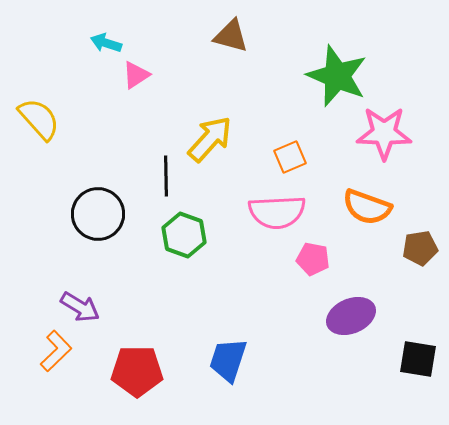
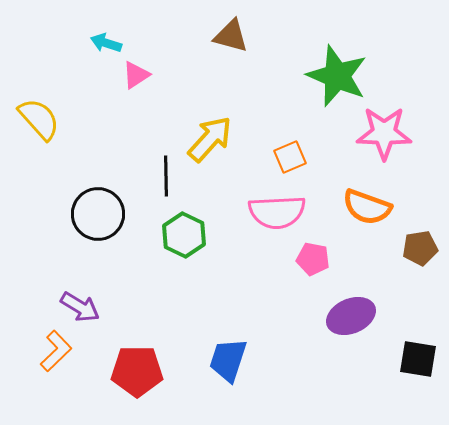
green hexagon: rotated 6 degrees clockwise
